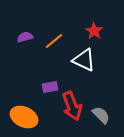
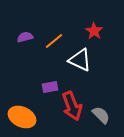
white triangle: moved 4 px left
orange ellipse: moved 2 px left
